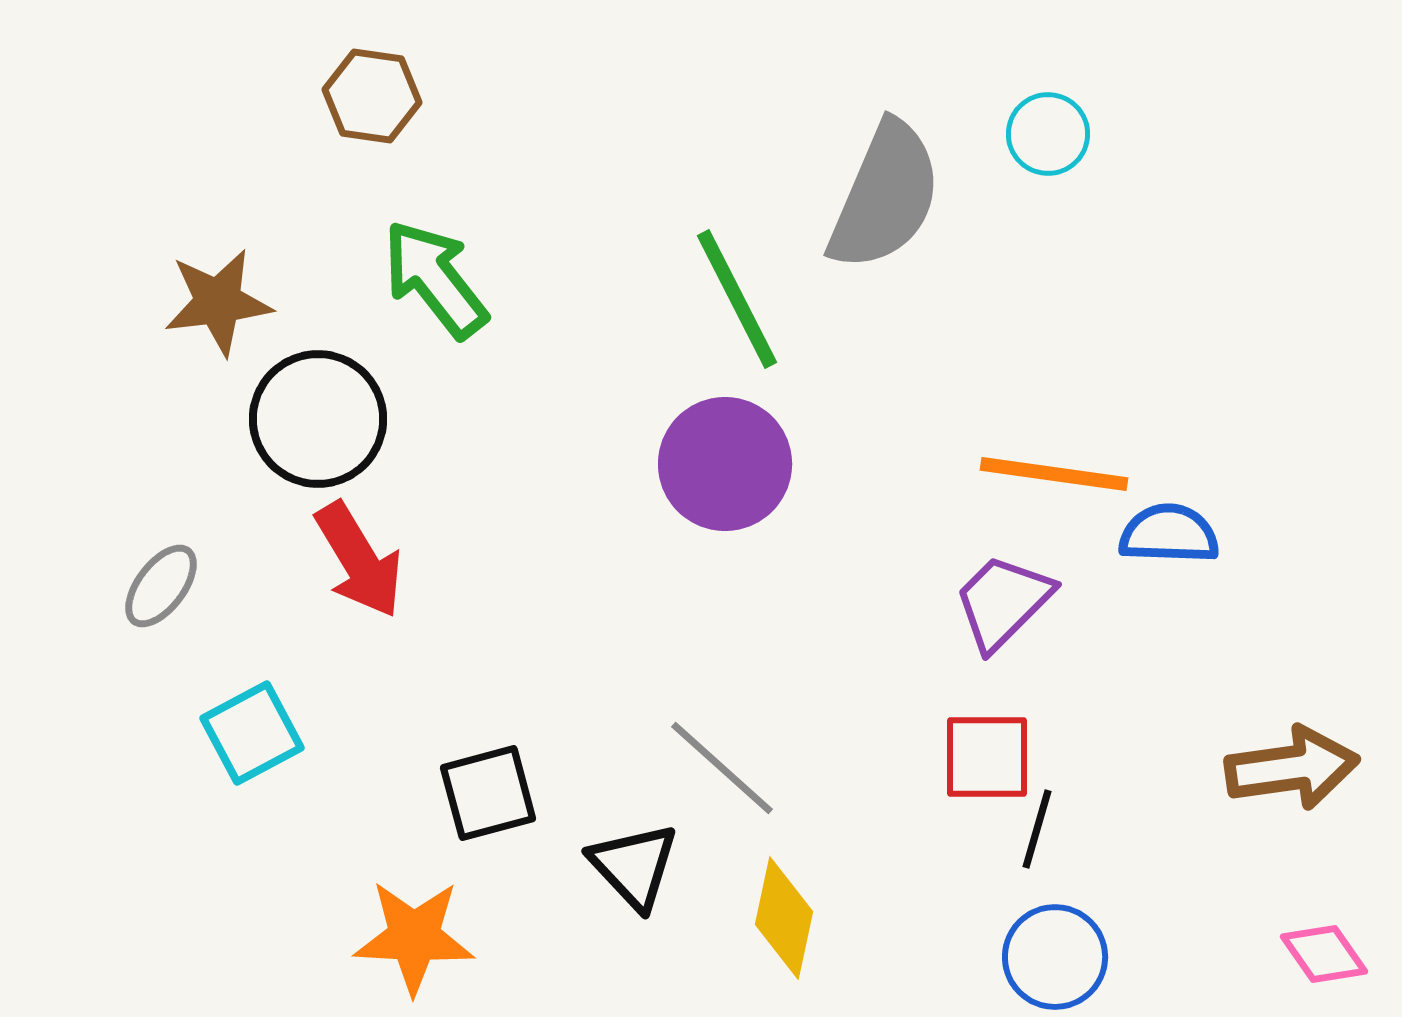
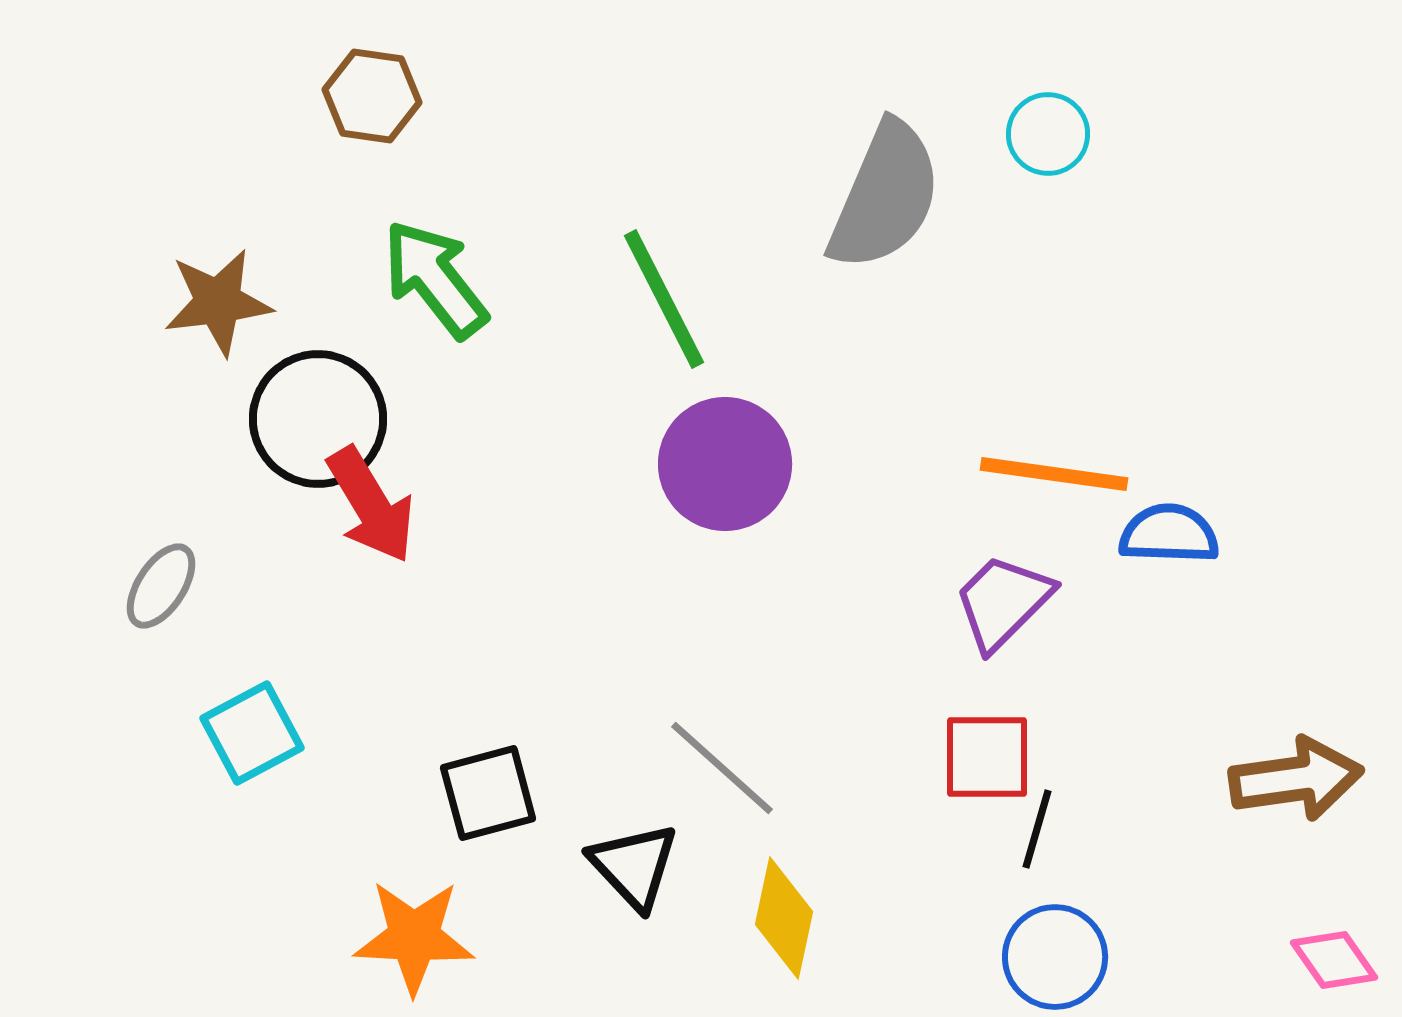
green line: moved 73 px left
red arrow: moved 12 px right, 55 px up
gray ellipse: rotated 4 degrees counterclockwise
brown arrow: moved 4 px right, 11 px down
pink diamond: moved 10 px right, 6 px down
